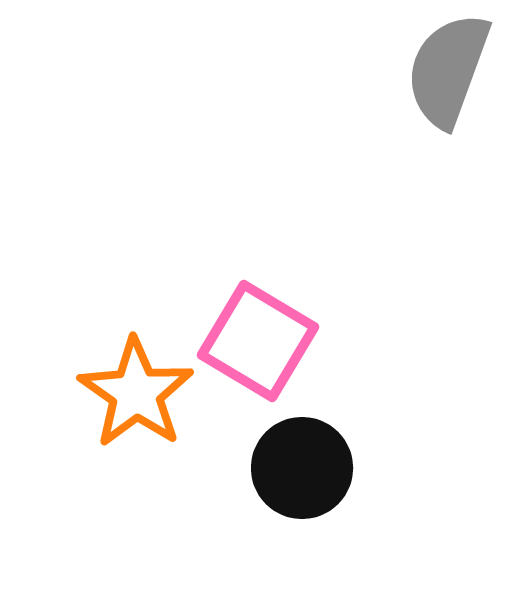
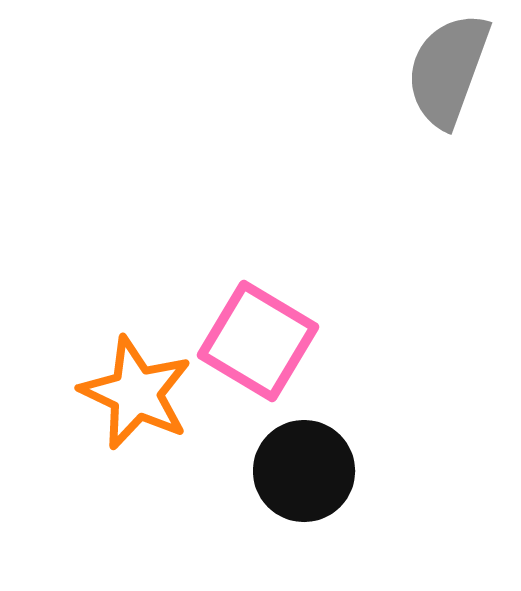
orange star: rotated 10 degrees counterclockwise
black circle: moved 2 px right, 3 px down
